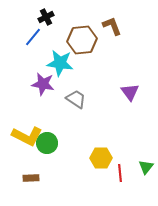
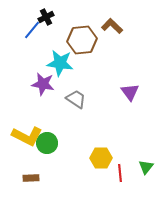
brown L-shape: rotated 25 degrees counterclockwise
blue line: moved 1 px left, 7 px up
